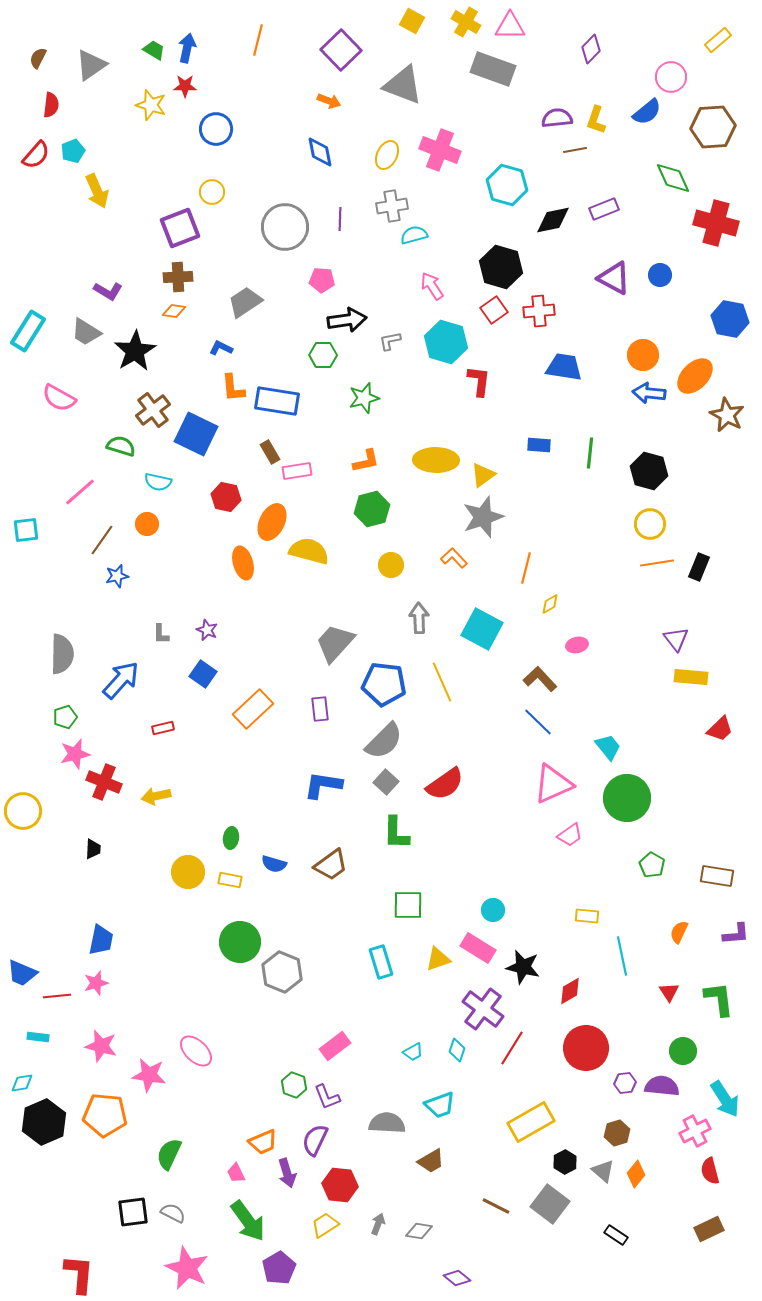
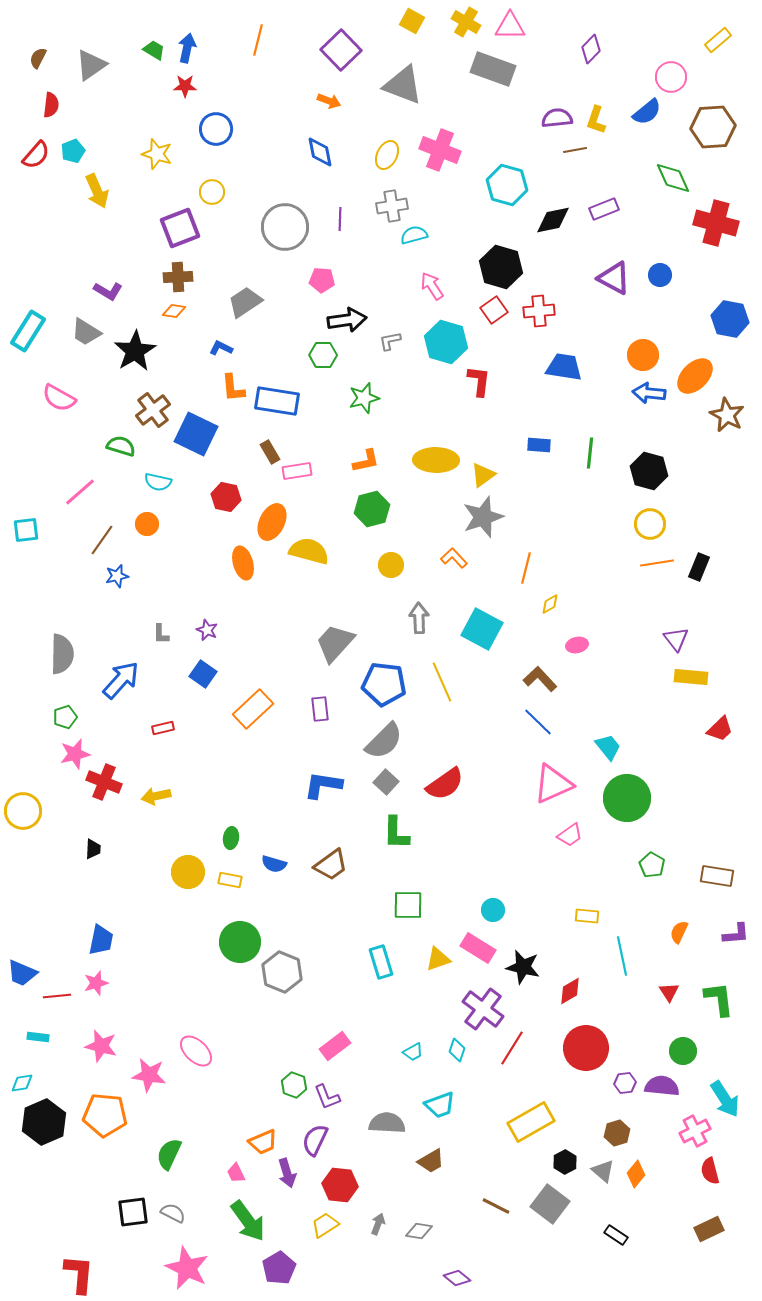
yellow star at (151, 105): moved 6 px right, 49 px down
